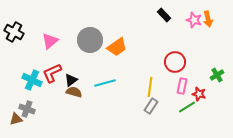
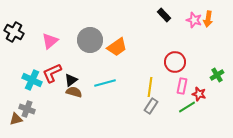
orange arrow: rotated 21 degrees clockwise
